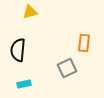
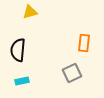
gray square: moved 5 px right, 5 px down
cyan rectangle: moved 2 px left, 3 px up
